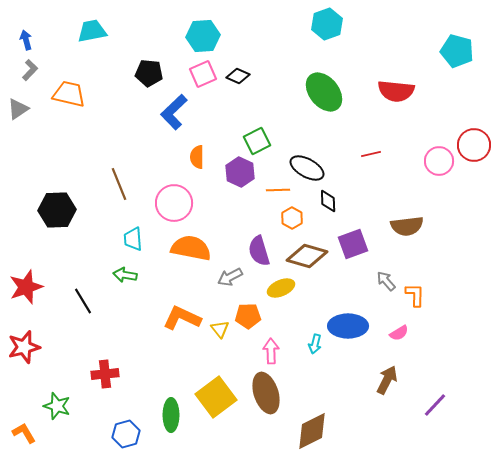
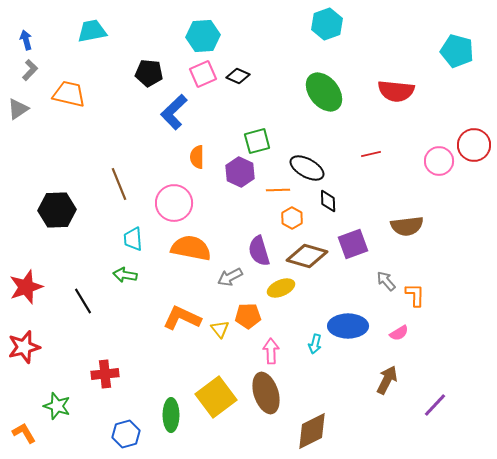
green square at (257, 141): rotated 12 degrees clockwise
